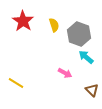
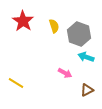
yellow semicircle: moved 1 px down
cyan arrow: rotated 21 degrees counterclockwise
brown triangle: moved 5 px left; rotated 48 degrees clockwise
